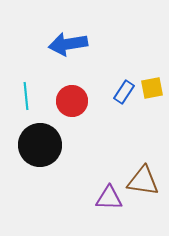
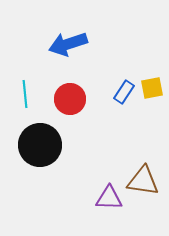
blue arrow: rotated 9 degrees counterclockwise
cyan line: moved 1 px left, 2 px up
red circle: moved 2 px left, 2 px up
